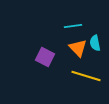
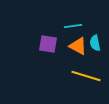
orange triangle: moved 2 px up; rotated 18 degrees counterclockwise
purple square: moved 3 px right, 13 px up; rotated 18 degrees counterclockwise
